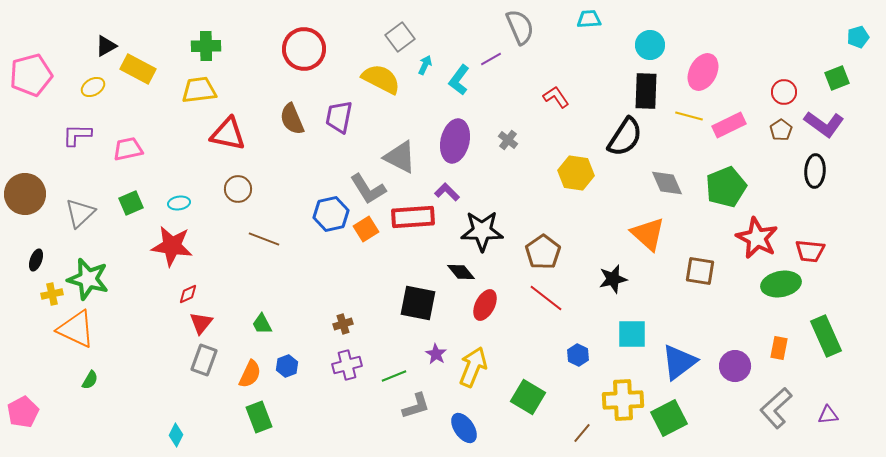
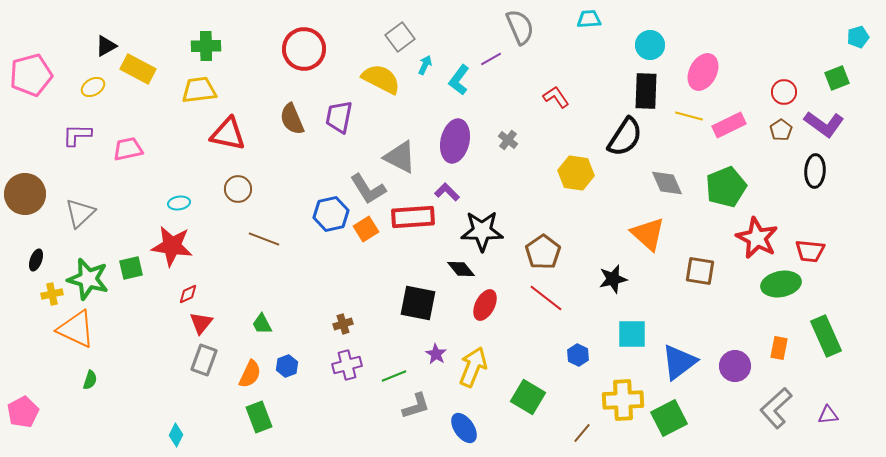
green square at (131, 203): moved 65 px down; rotated 10 degrees clockwise
black diamond at (461, 272): moved 3 px up
green semicircle at (90, 380): rotated 12 degrees counterclockwise
